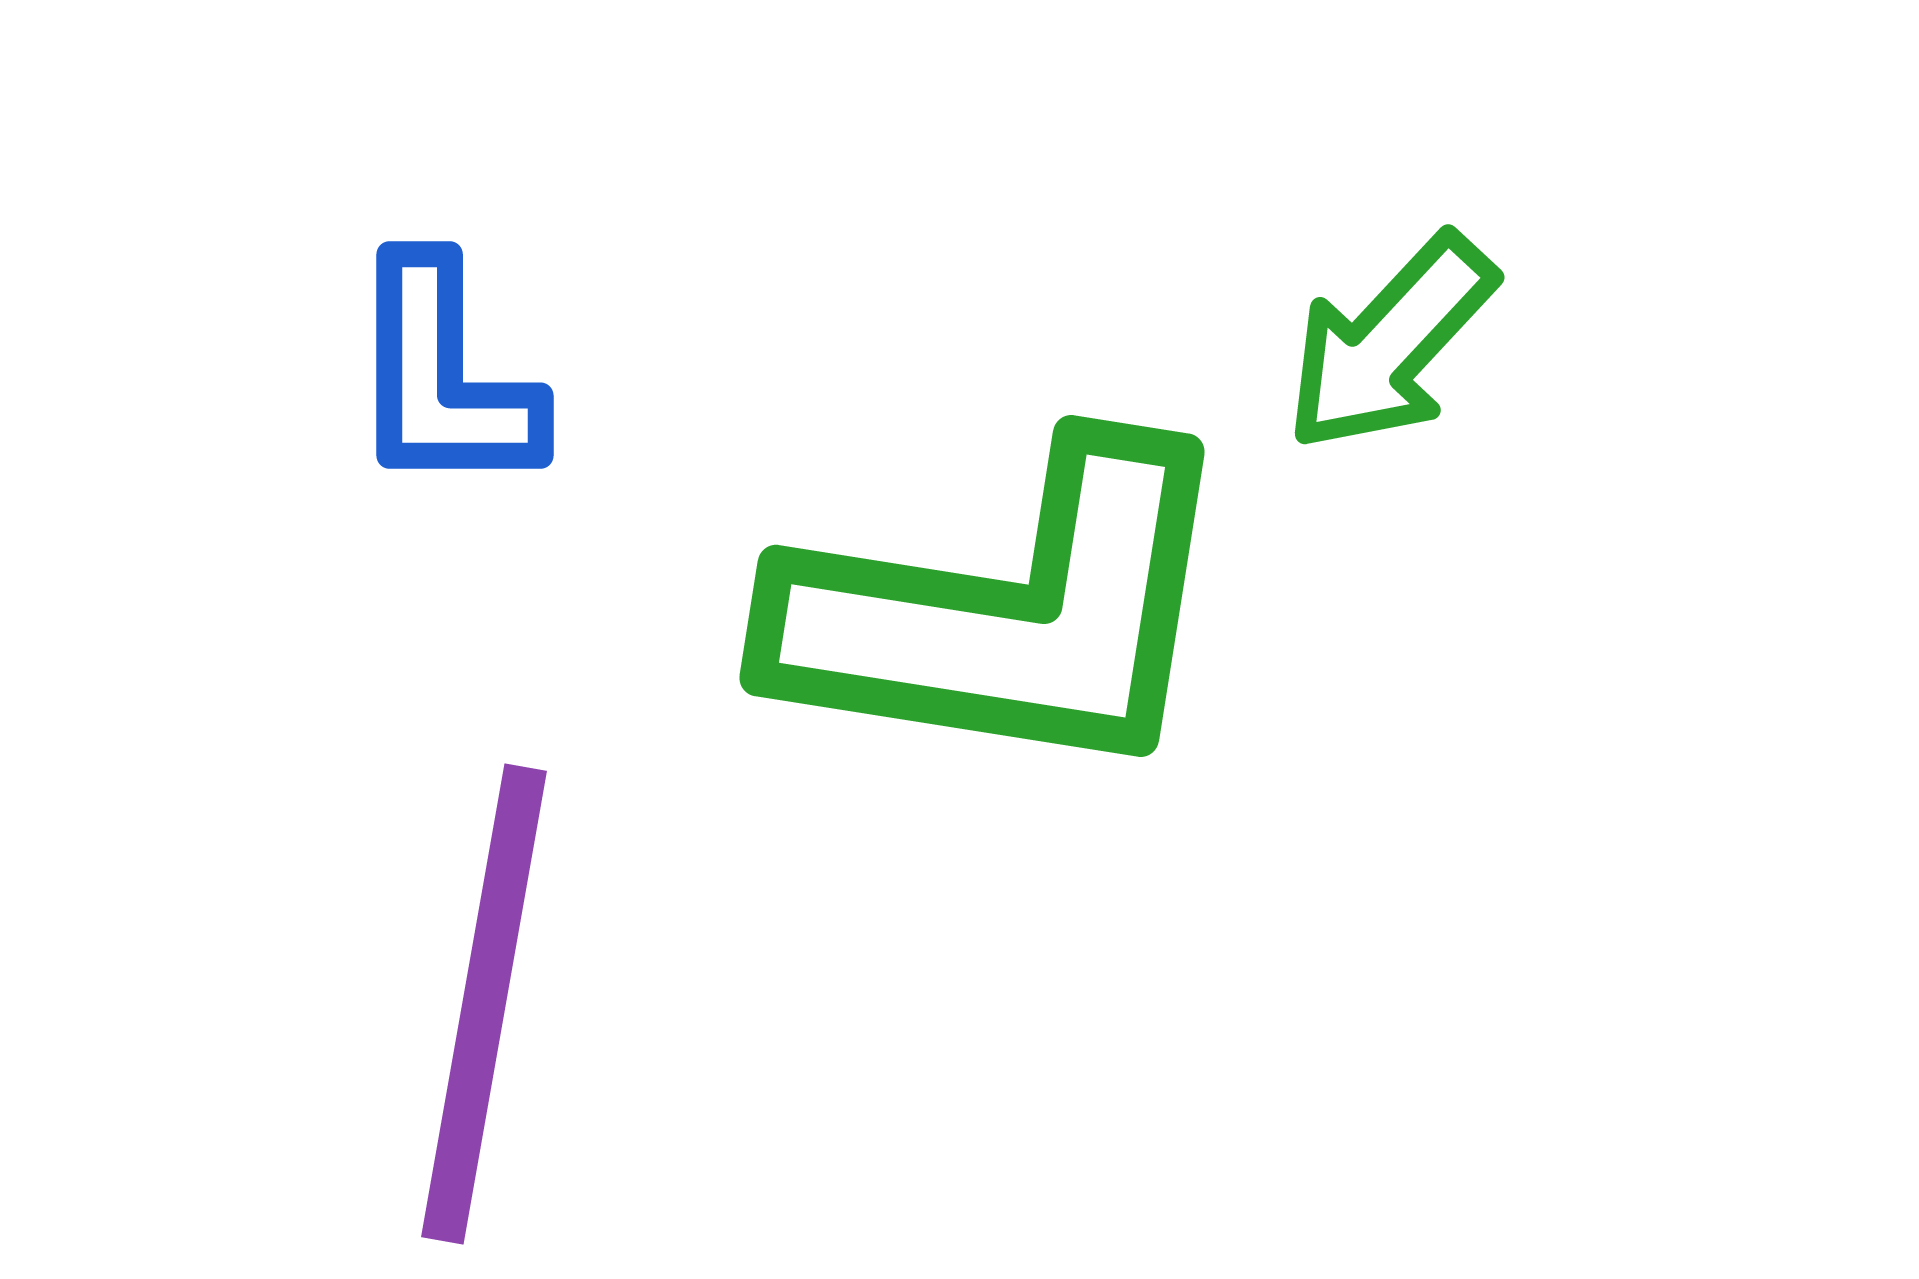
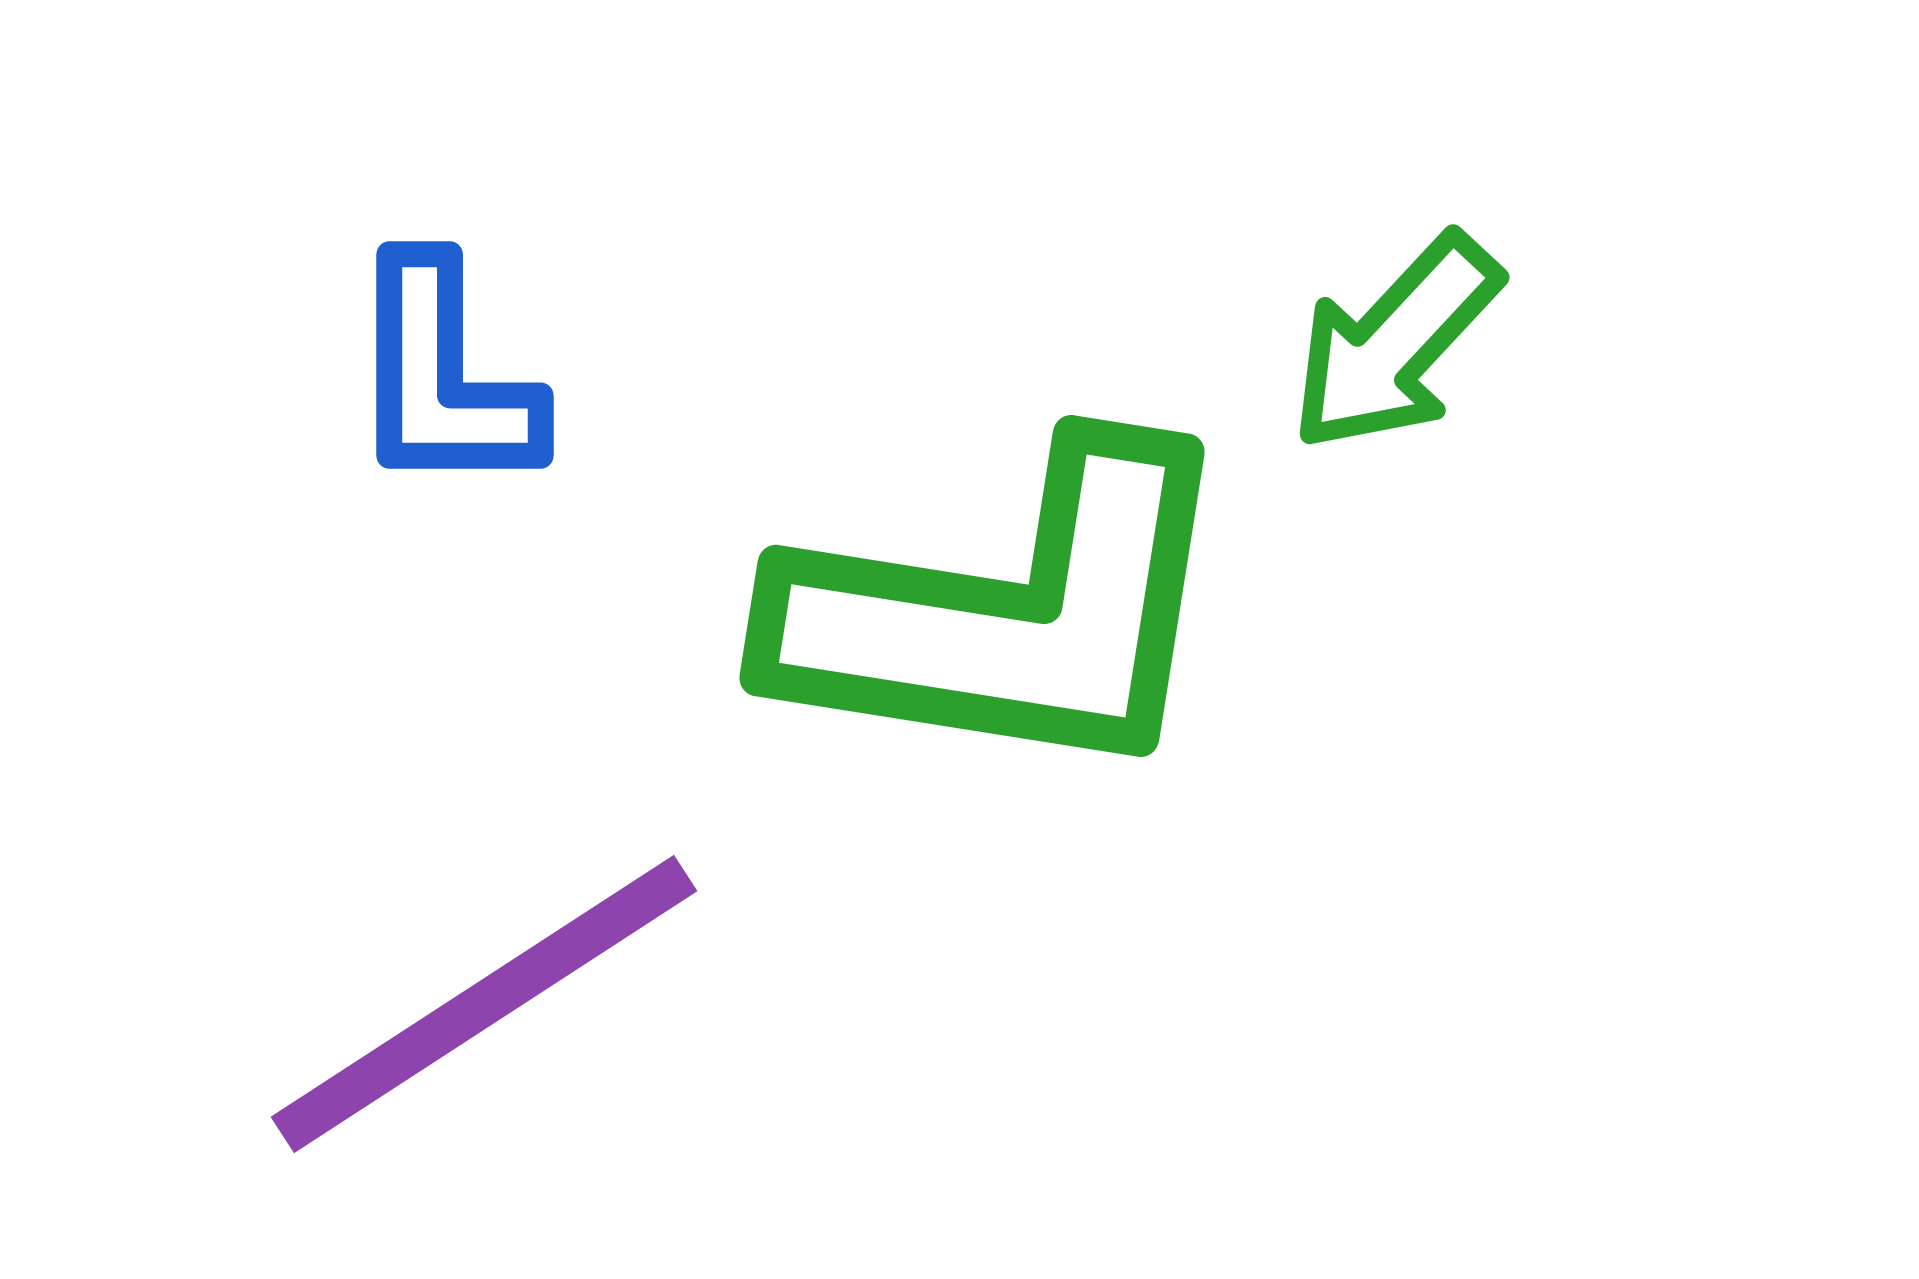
green arrow: moved 5 px right
purple line: rotated 47 degrees clockwise
